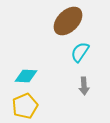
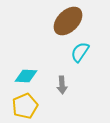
gray arrow: moved 22 px left, 1 px up
